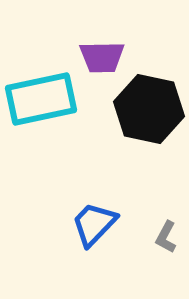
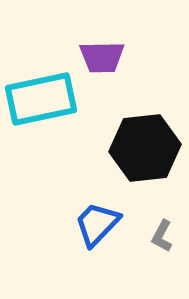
black hexagon: moved 4 px left, 39 px down; rotated 18 degrees counterclockwise
blue trapezoid: moved 3 px right
gray L-shape: moved 4 px left, 1 px up
